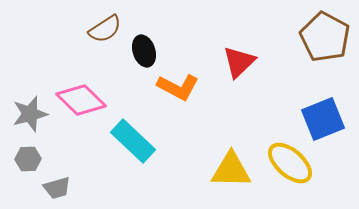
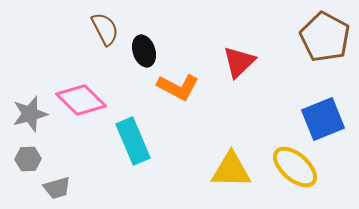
brown semicircle: rotated 84 degrees counterclockwise
cyan rectangle: rotated 24 degrees clockwise
yellow ellipse: moved 5 px right, 4 px down
